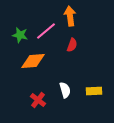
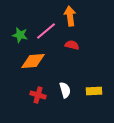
red semicircle: rotated 96 degrees counterclockwise
red cross: moved 5 px up; rotated 21 degrees counterclockwise
